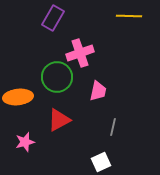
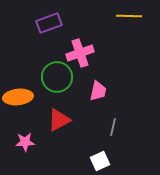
purple rectangle: moved 4 px left, 5 px down; rotated 40 degrees clockwise
pink star: rotated 12 degrees clockwise
white square: moved 1 px left, 1 px up
